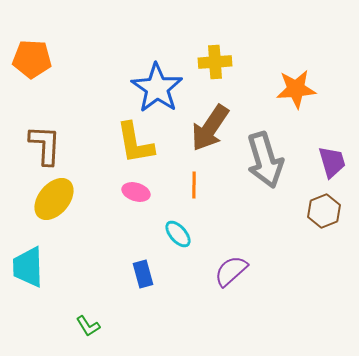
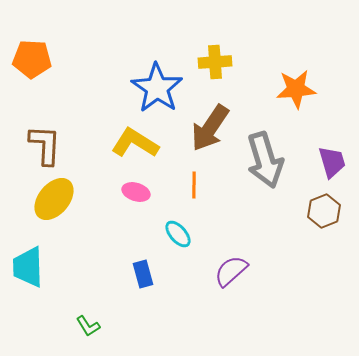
yellow L-shape: rotated 132 degrees clockwise
